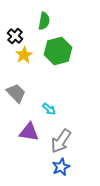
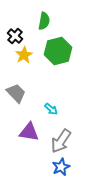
cyan arrow: moved 2 px right
